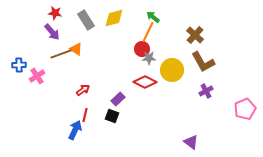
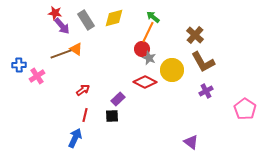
purple arrow: moved 10 px right, 6 px up
gray star: rotated 24 degrees clockwise
pink pentagon: rotated 15 degrees counterclockwise
black square: rotated 24 degrees counterclockwise
blue arrow: moved 8 px down
